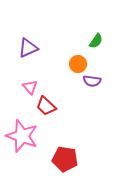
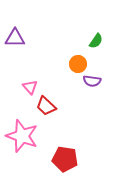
purple triangle: moved 13 px left, 10 px up; rotated 25 degrees clockwise
